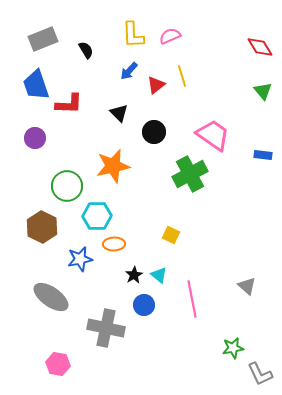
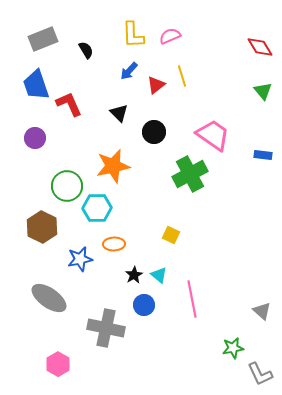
red L-shape: rotated 116 degrees counterclockwise
cyan hexagon: moved 8 px up
gray triangle: moved 15 px right, 25 px down
gray ellipse: moved 2 px left, 1 px down
pink hexagon: rotated 20 degrees clockwise
